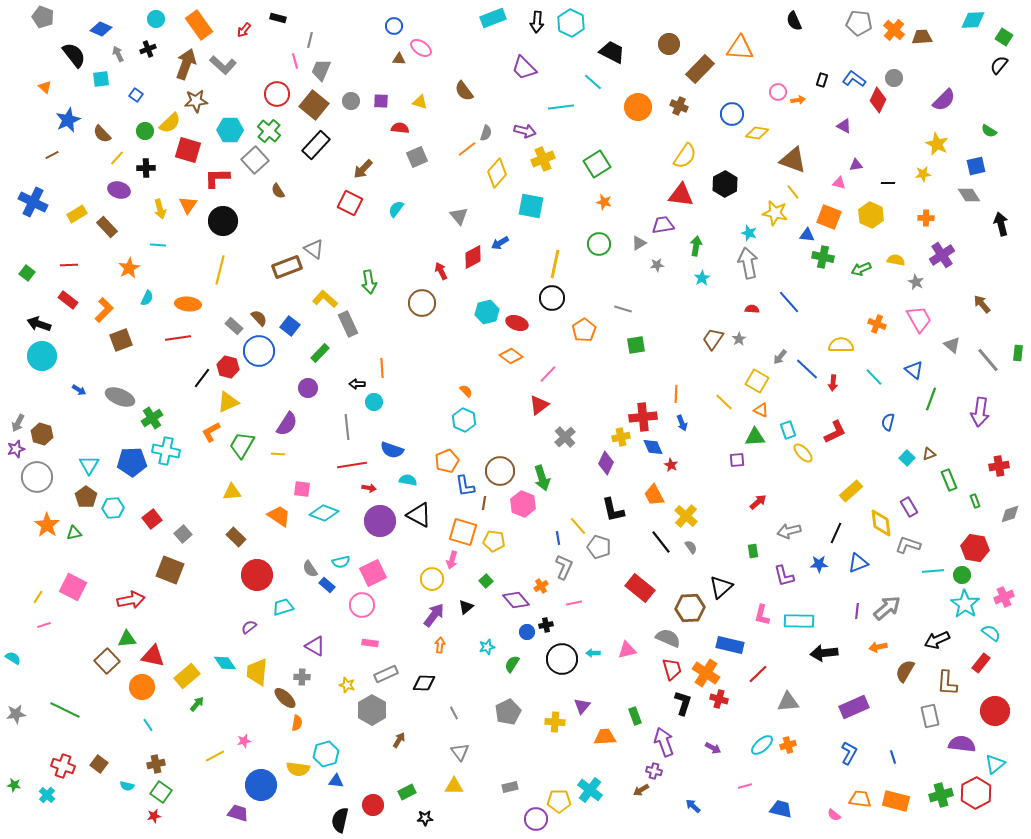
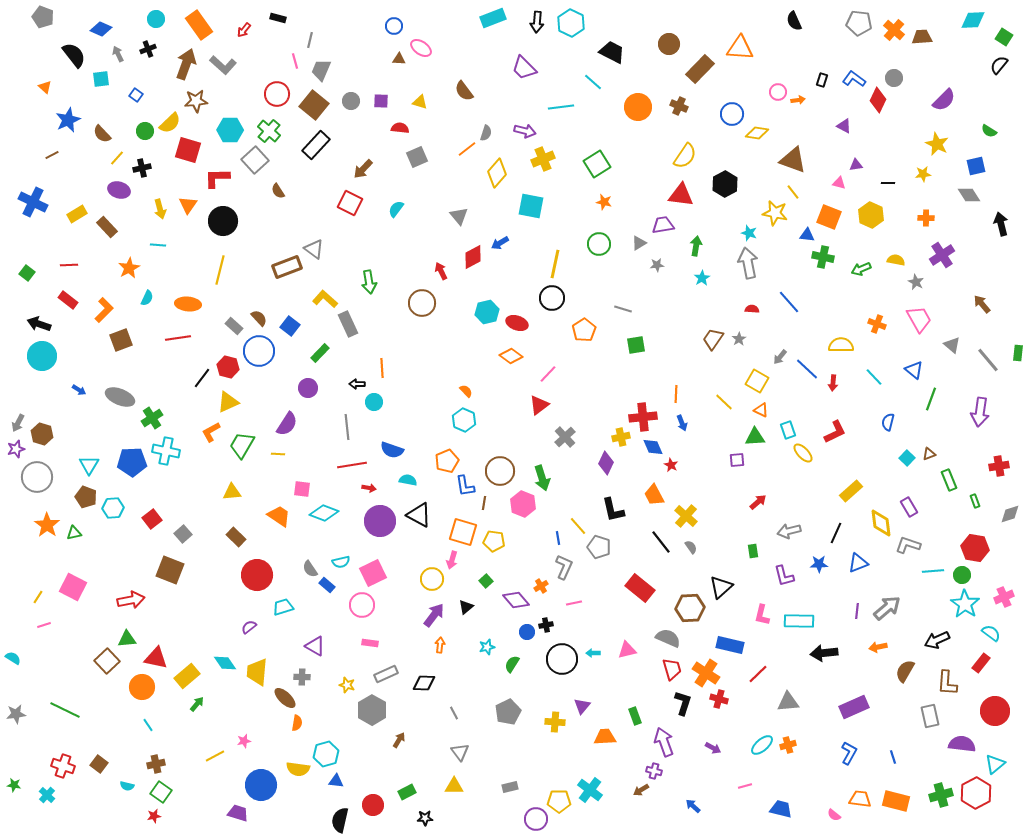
black cross at (146, 168): moved 4 px left; rotated 12 degrees counterclockwise
brown pentagon at (86, 497): rotated 15 degrees counterclockwise
red triangle at (153, 656): moved 3 px right, 2 px down
